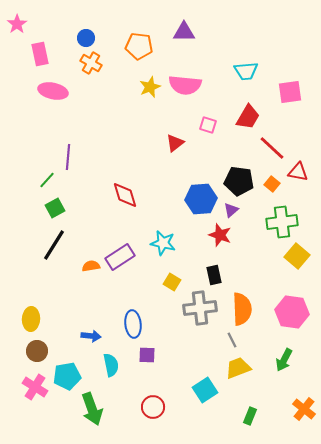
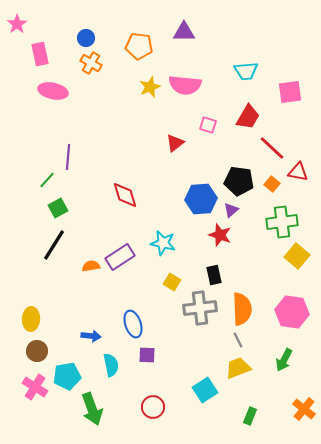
green square at (55, 208): moved 3 px right
blue ellipse at (133, 324): rotated 12 degrees counterclockwise
gray line at (232, 340): moved 6 px right
